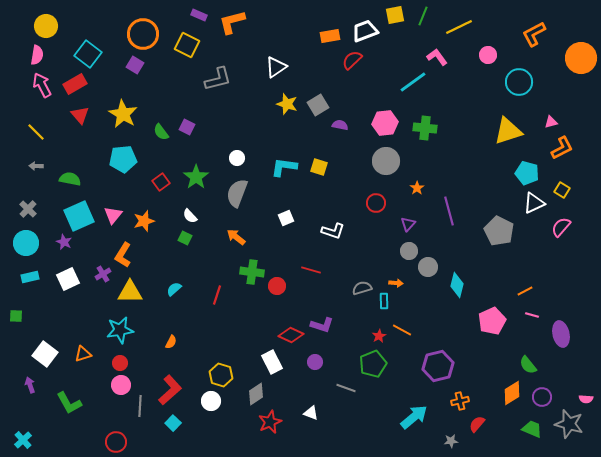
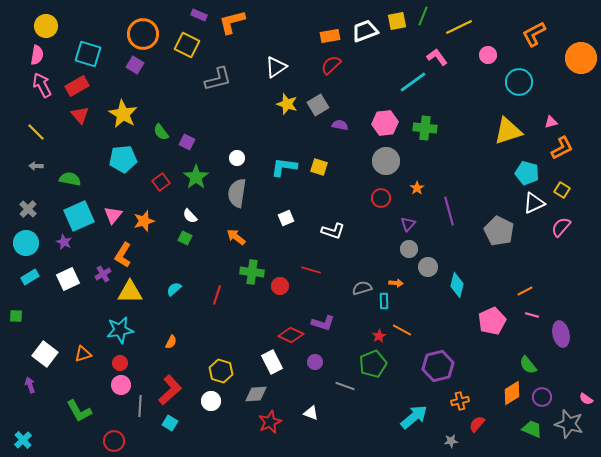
yellow square at (395, 15): moved 2 px right, 6 px down
cyan square at (88, 54): rotated 20 degrees counterclockwise
red semicircle at (352, 60): moved 21 px left, 5 px down
red rectangle at (75, 84): moved 2 px right, 2 px down
purple square at (187, 127): moved 15 px down
gray semicircle at (237, 193): rotated 12 degrees counterclockwise
red circle at (376, 203): moved 5 px right, 5 px up
gray circle at (409, 251): moved 2 px up
cyan rectangle at (30, 277): rotated 18 degrees counterclockwise
red circle at (277, 286): moved 3 px right
purple L-shape at (322, 325): moved 1 px right, 2 px up
yellow hexagon at (221, 375): moved 4 px up
gray line at (346, 388): moved 1 px left, 2 px up
gray diamond at (256, 394): rotated 30 degrees clockwise
pink semicircle at (586, 399): rotated 32 degrees clockwise
green L-shape at (69, 403): moved 10 px right, 8 px down
cyan square at (173, 423): moved 3 px left; rotated 14 degrees counterclockwise
red circle at (116, 442): moved 2 px left, 1 px up
